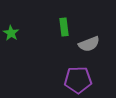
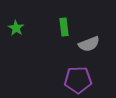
green star: moved 5 px right, 5 px up
